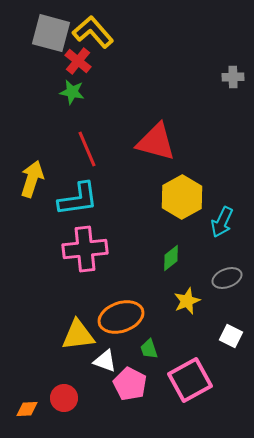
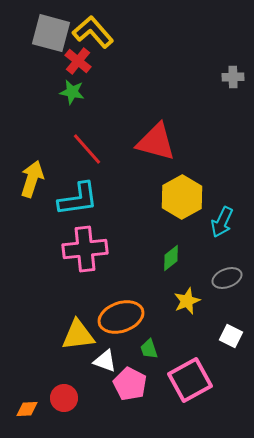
red line: rotated 18 degrees counterclockwise
